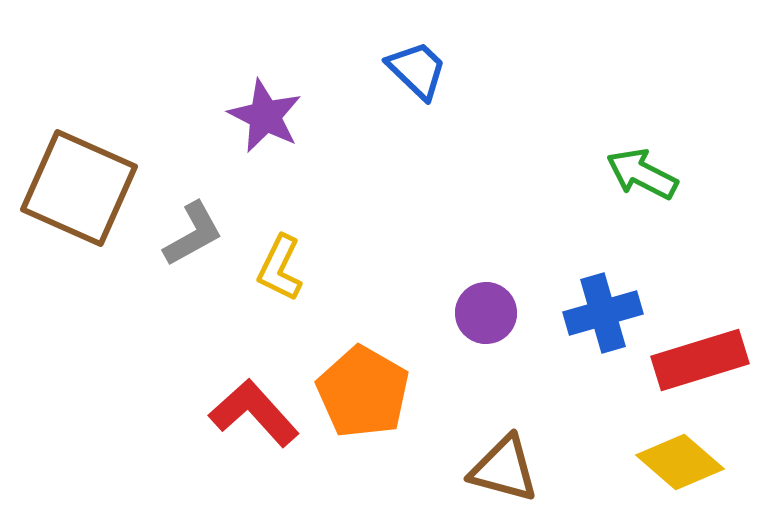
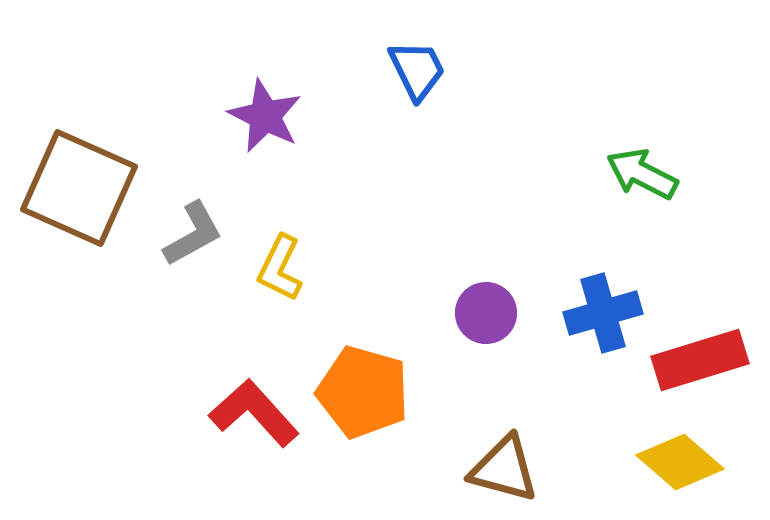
blue trapezoid: rotated 20 degrees clockwise
orange pentagon: rotated 14 degrees counterclockwise
